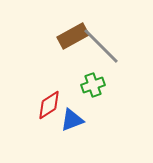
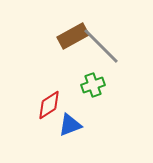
blue triangle: moved 2 px left, 5 px down
